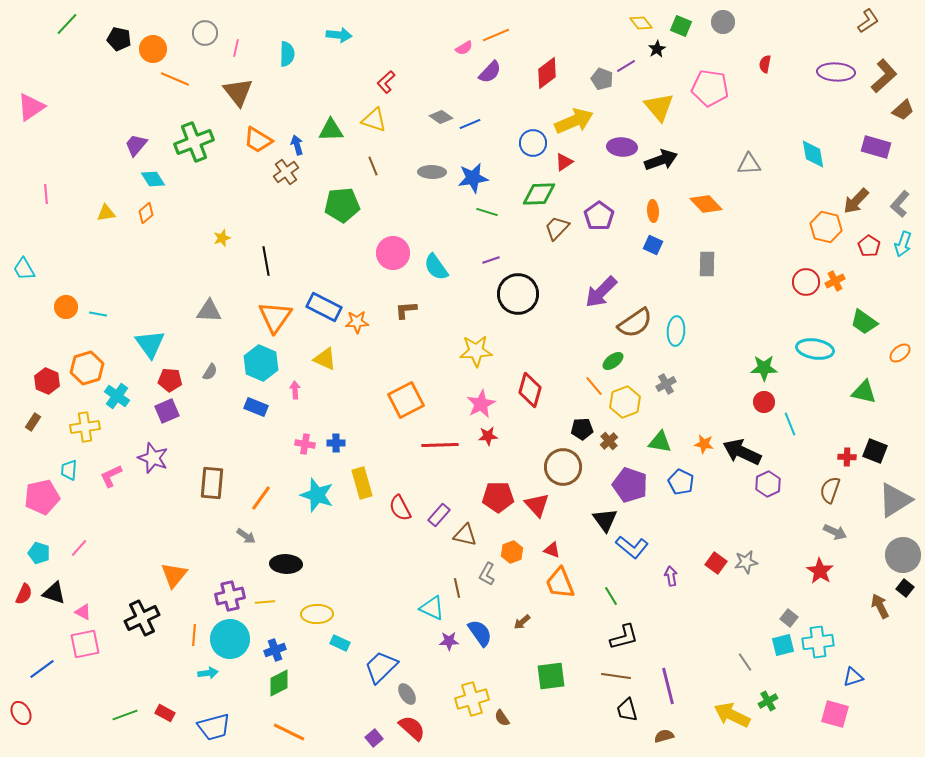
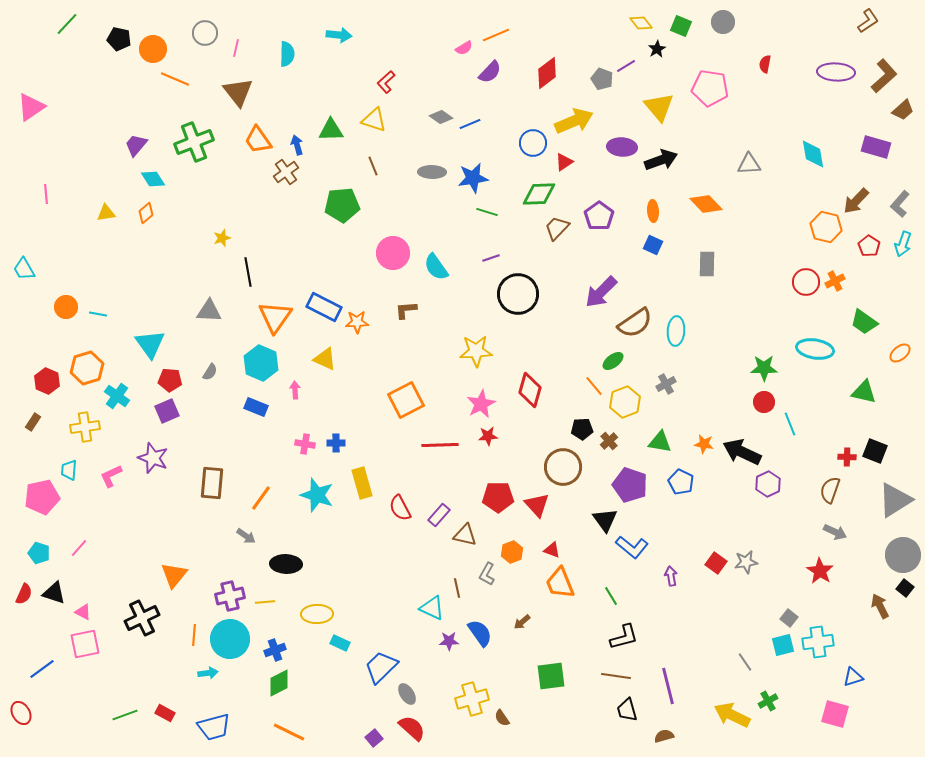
orange trapezoid at (258, 140): rotated 24 degrees clockwise
purple line at (491, 260): moved 2 px up
black line at (266, 261): moved 18 px left, 11 px down
